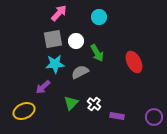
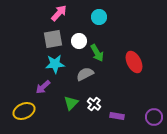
white circle: moved 3 px right
gray semicircle: moved 5 px right, 2 px down
